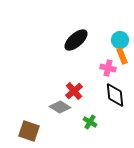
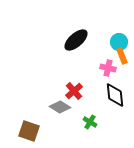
cyan circle: moved 1 px left, 2 px down
